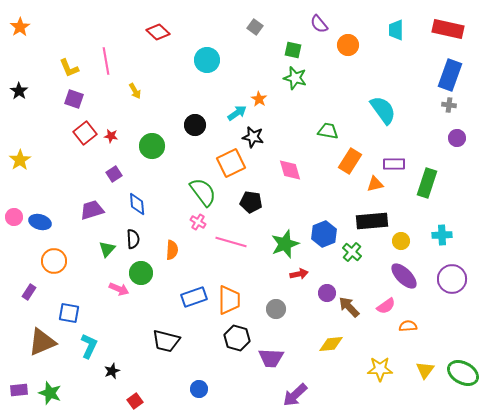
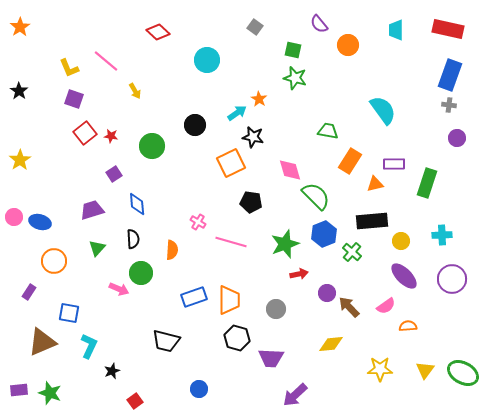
pink line at (106, 61): rotated 40 degrees counterclockwise
green semicircle at (203, 192): moved 113 px right, 4 px down; rotated 8 degrees counterclockwise
green triangle at (107, 249): moved 10 px left, 1 px up
